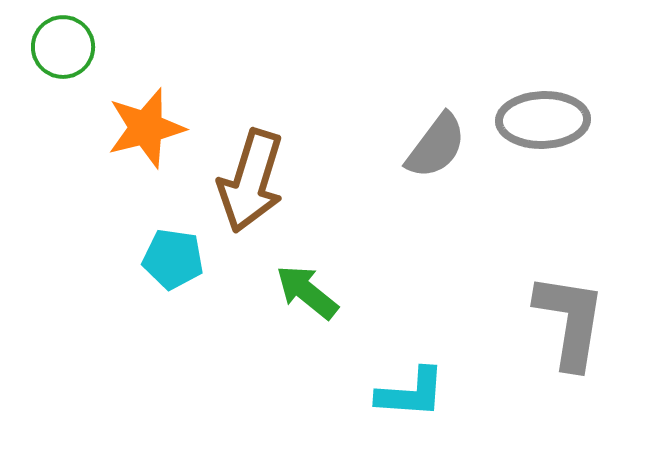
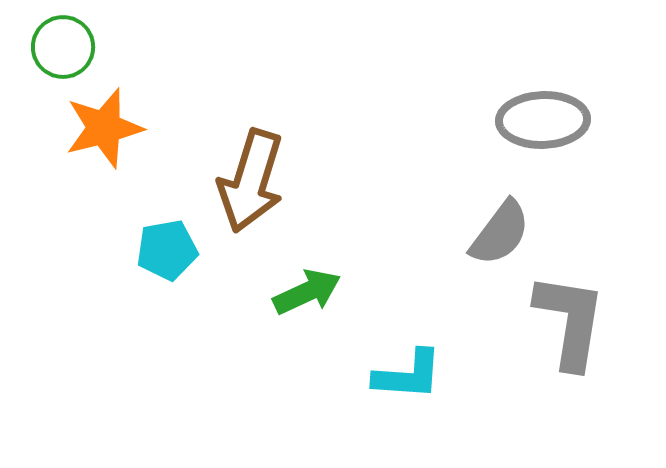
orange star: moved 42 px left
gray semicircle: moved 64 px right, 87 px down
cyan pentagon: moved 6 px left, 9 px up; rotated 18 degrees counterclockwise
green arrow: rotated 116 degrees clockwise
cyan L-shape: moved 3 px left, 18 px up
